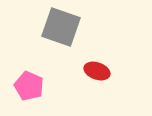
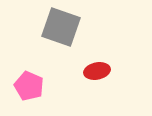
red ellipse: rotated 30 degrees counterclockwise
